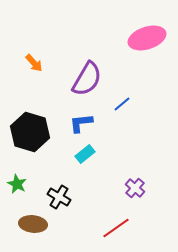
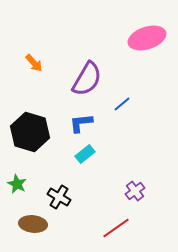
purple cross: moved 3 px down; rotated 12 degrees clockwise
